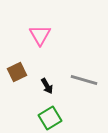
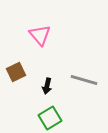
pink triangle: rotated 10 degrees counterclockwise
brown square: moved 1 px left
black arrow: rotated 42 degrees clockwise
